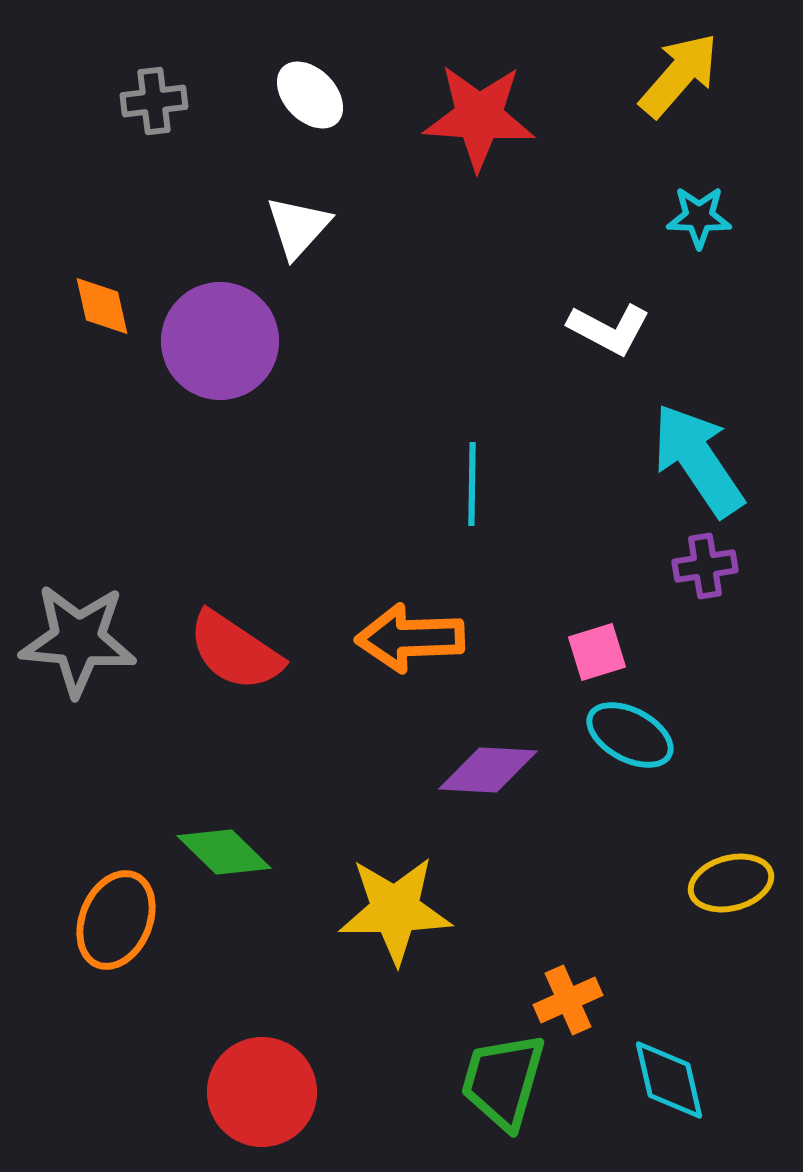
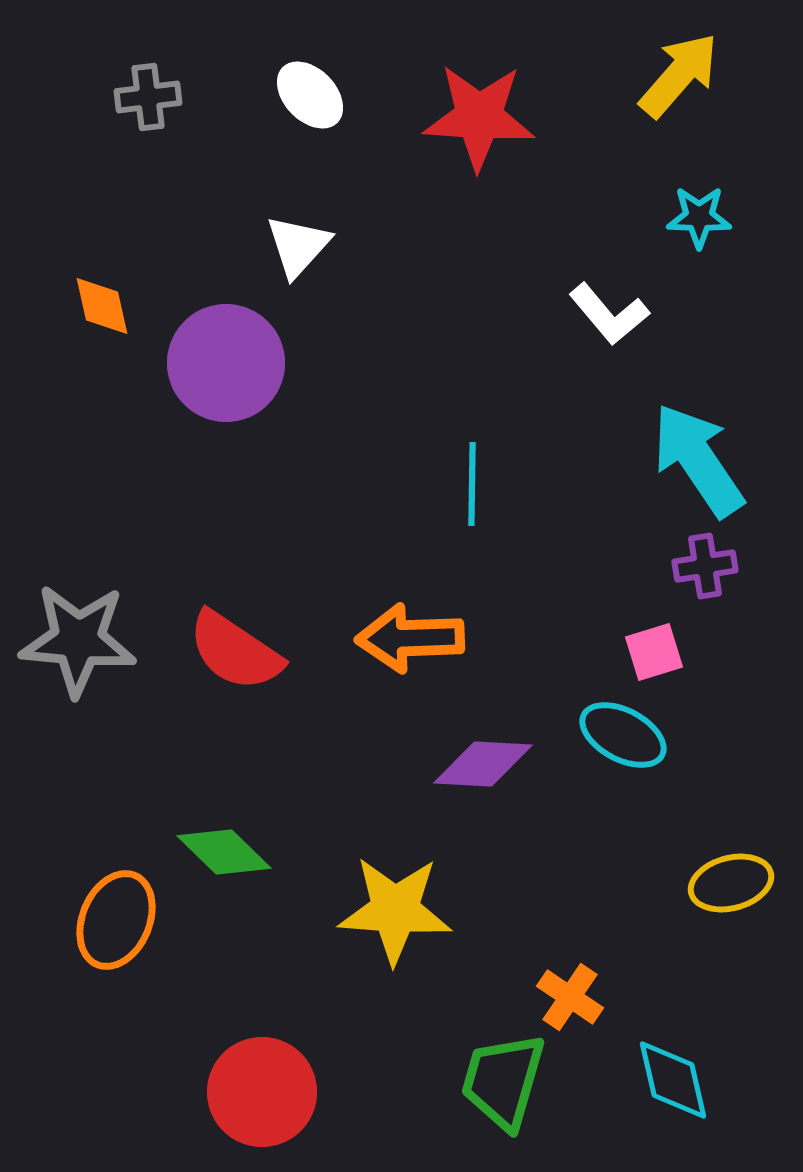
gray cross: moved 6 px left, 4 px up
white triangle: moved 19 px down
white L-shape: moved 15 px up; rotated 22 degrees clockwise
purple circle: moved 6 px right, 22 px down
pink square: moved 57 px right
cyan ellipse: moved 7 px left
purple diamond: moved 5 px left, 6 px up
yellow star: rotated 5 degrees clockwise
orange cross: moved 2 px right, 3 px up; rotated 32 degrees counterclockwise
cyan diamond: moved 4 px right
